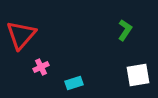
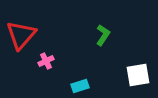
green L-shape: moved 22 px left, 5 px down
pink cross: moved 5 px right, 6 px up
cyan rectangle: moved 6 px right, 3 px down
